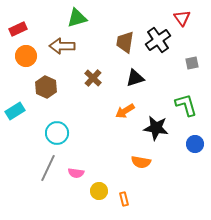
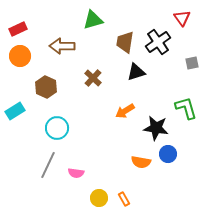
green triangle: moved 16 px right, 2 px down
black cross: moved 2 px down
orange circle: moved 6 px left
black triangle: moved 1 px right, 6 px up
green L-shape: moved 3 px down
cyan circle: moved 5 px up
blue circle: moved 27 px left, 10 px down
gray line: moved 3 px up
yellow circle: moved 7 px down
orange rectangle: rotated 16 degrees counterclockwise
